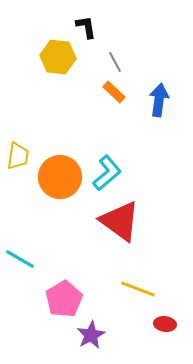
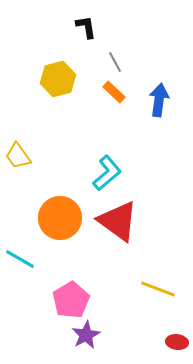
yellow hexagon: moved 22 px down; rotated 20 degrees counterclockwise
yellow trapezoid: rotated 136 degrees clockwise
orange circle: moved 41 px down
red triangle: moved 2 px left
yellow line: moved 20 px right
pink pentagon: moved 7 px right, 1 px down
red ellipse: moved 12 px right, 18 px down
purple star: moved 5 px left
